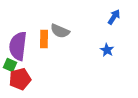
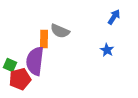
purple semicircle: moved 17 px right, 15 px down
